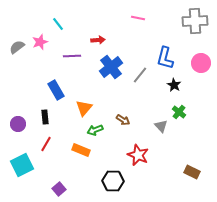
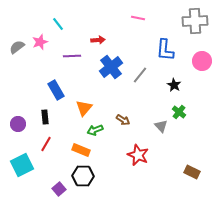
blue L-shape: moved 8 px up; rotated 10 degrees counterclockwise
pink circle: moved 1 px right, 2 px up
black hexagon: moved 30 px left, 5 px up
